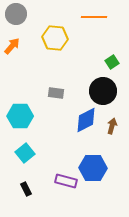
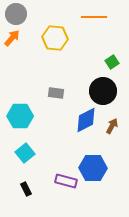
orange arrow: moved 8 px up
brown arrow: rotated 14 degrees clockwise
